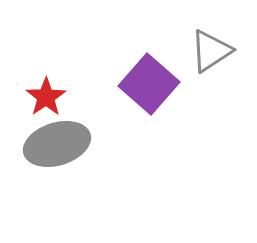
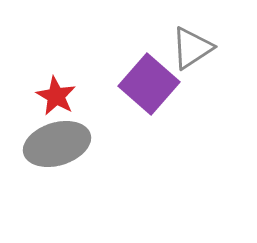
gray triangle: moved 19 px left, 3 px up
red star: moved 10 px right, 1 px up; rotated 9 degrees counterclockwise
